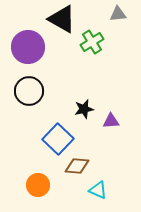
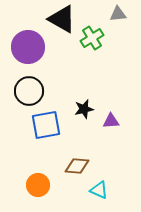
green cross: moved 4 px up
blue square: moved 12 px left, 14 px up; rotated 36 degrees clockwise
cyan triangle: moved 1 px right
